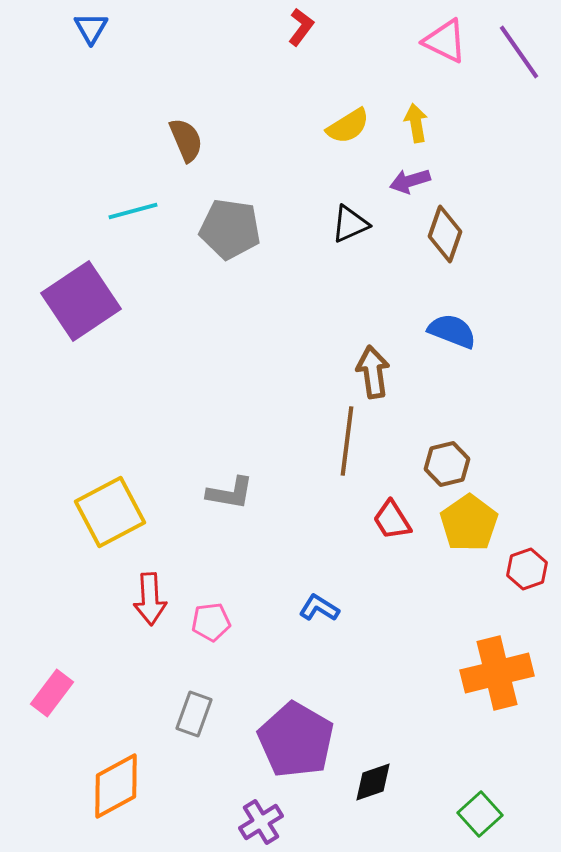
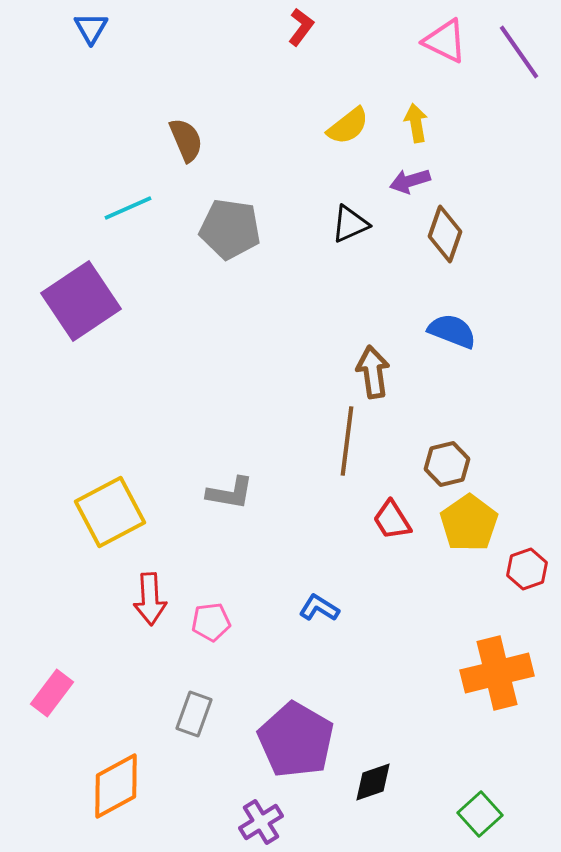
yellow semicircle: rotated 6 degrees counterclockwise
cyan line: moved 5 px left, 3 px up; rotated 9 degrees counterclockwise
